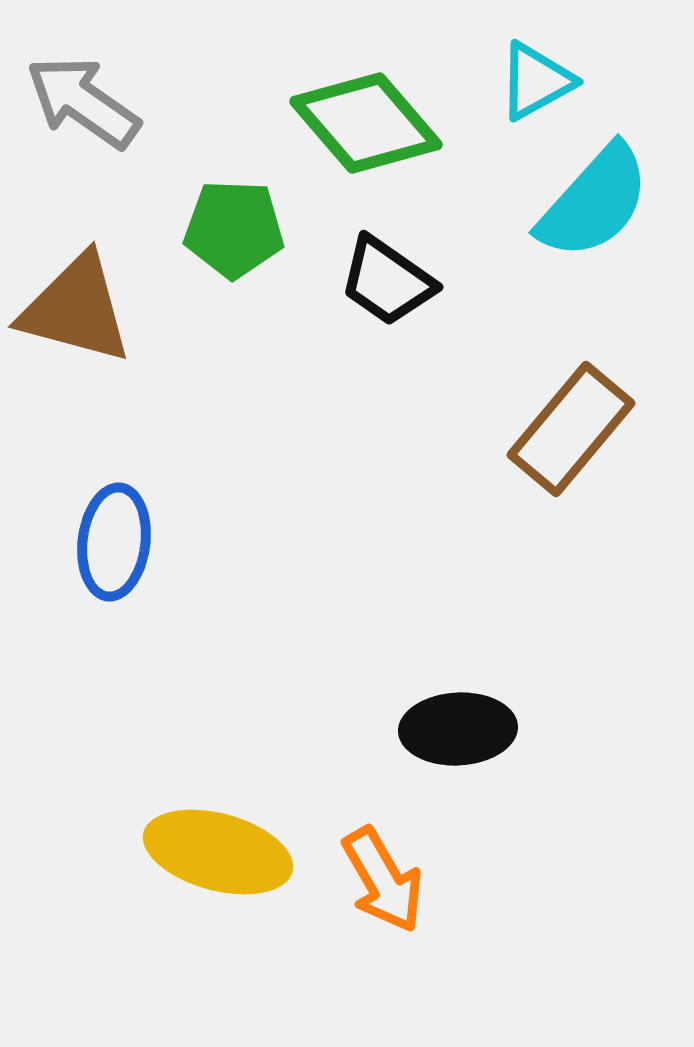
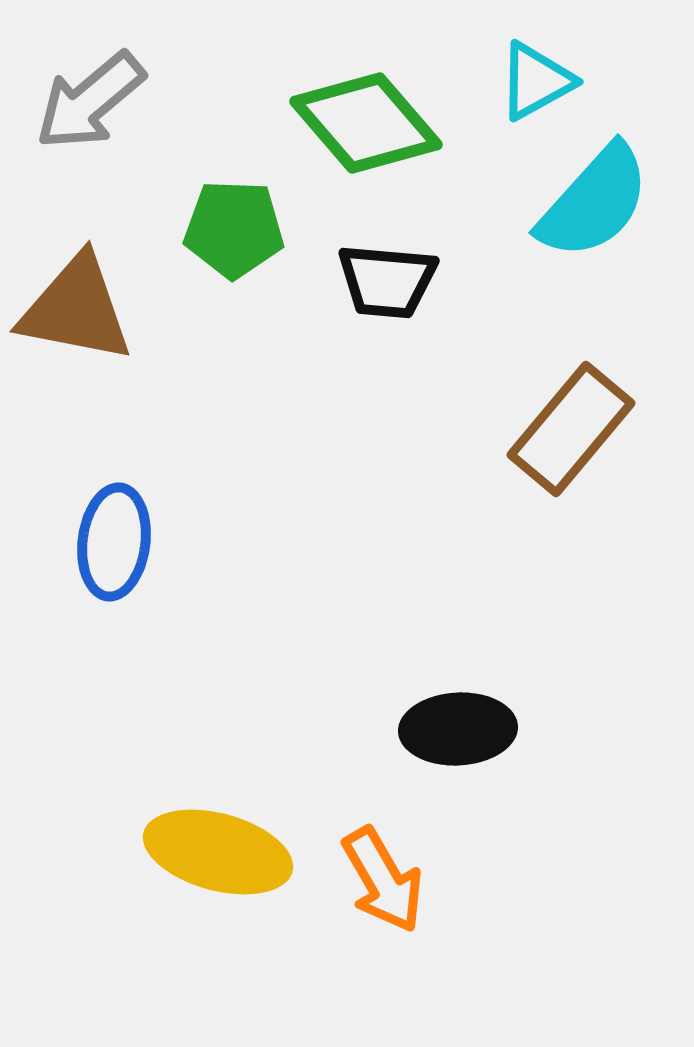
gray arrow: moved 7 px right, 1 px up; rotated 75 degrees counterclockwise
black trapezoid: rotated 30 degrees counterclockwise
brown triangle: rotated 4 degrees counterclockwise
